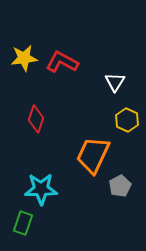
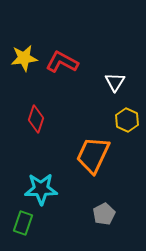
gray pentagon: moved 16 px left, 28 px down
